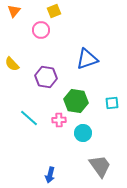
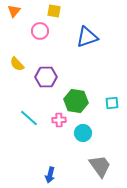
yellow square: rotated 32 degrees clockwise
pink circle: moved 1 px left, 1 px down
blue triangle: moved 22 px up
yellow semicircle: moved 5 px right
purple hexagon: rotated 10 degrees counterclockwise
